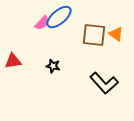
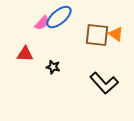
brown square: moved 3 px right
red triangle: moved 12 px right, 7 px up; rotated 12 degrees clockwise
black star: moved 1 px down
